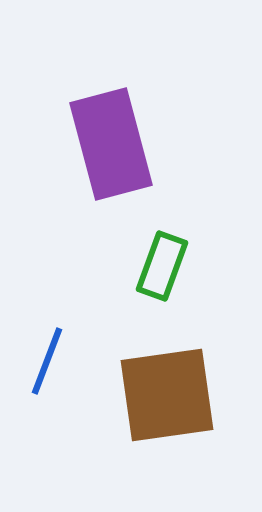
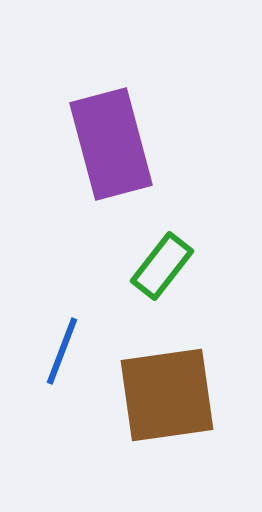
green rectangle: rotated 18 degrees clockwise
blue line: moved 15 px right, 10 px up
